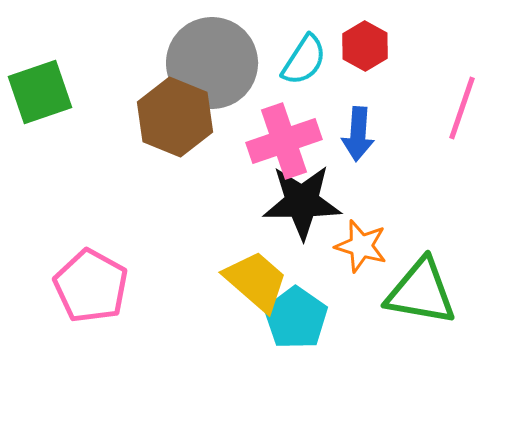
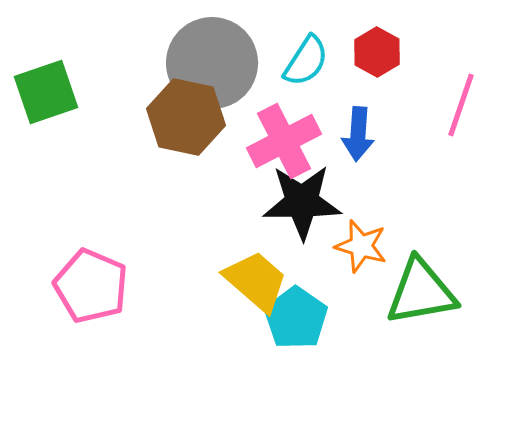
red hexagon: moved 12 px right, 6 px down
cyan semicircle: moved 2 px right, 1 px down
green square: moved 6 px right
pink line: moved 1 px left, 3 px up
brown hexagon: moved 11 px right; rotated 10 degrees counterclockwise
pink cross: rotated 8 degrees counterclockwise
pink pentagon: rotated 6 degrees counterclockwise
green triangle: rotated 20 degrees counterclockwise
